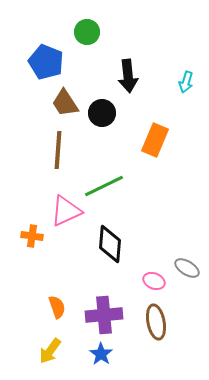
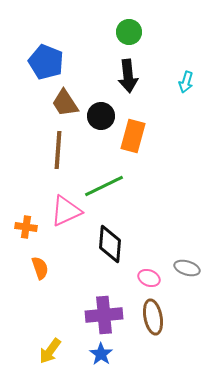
green circle: moved 42 px right
black circle: moved 1 px left, 3 px down
orange rectangle: moved 22 px left, 4 px up; rotated 8 degrees counterclockwise
orange cross: moved 6 px left, 9 px up
gray ellipse: rotated 15 degrees counterclockwise
pink ellipse: moved 5 px left, 3 px up
orange semicircle: moved 17 px left, 39 px up
brown ellipse: moved 3 px left, 5 px up
